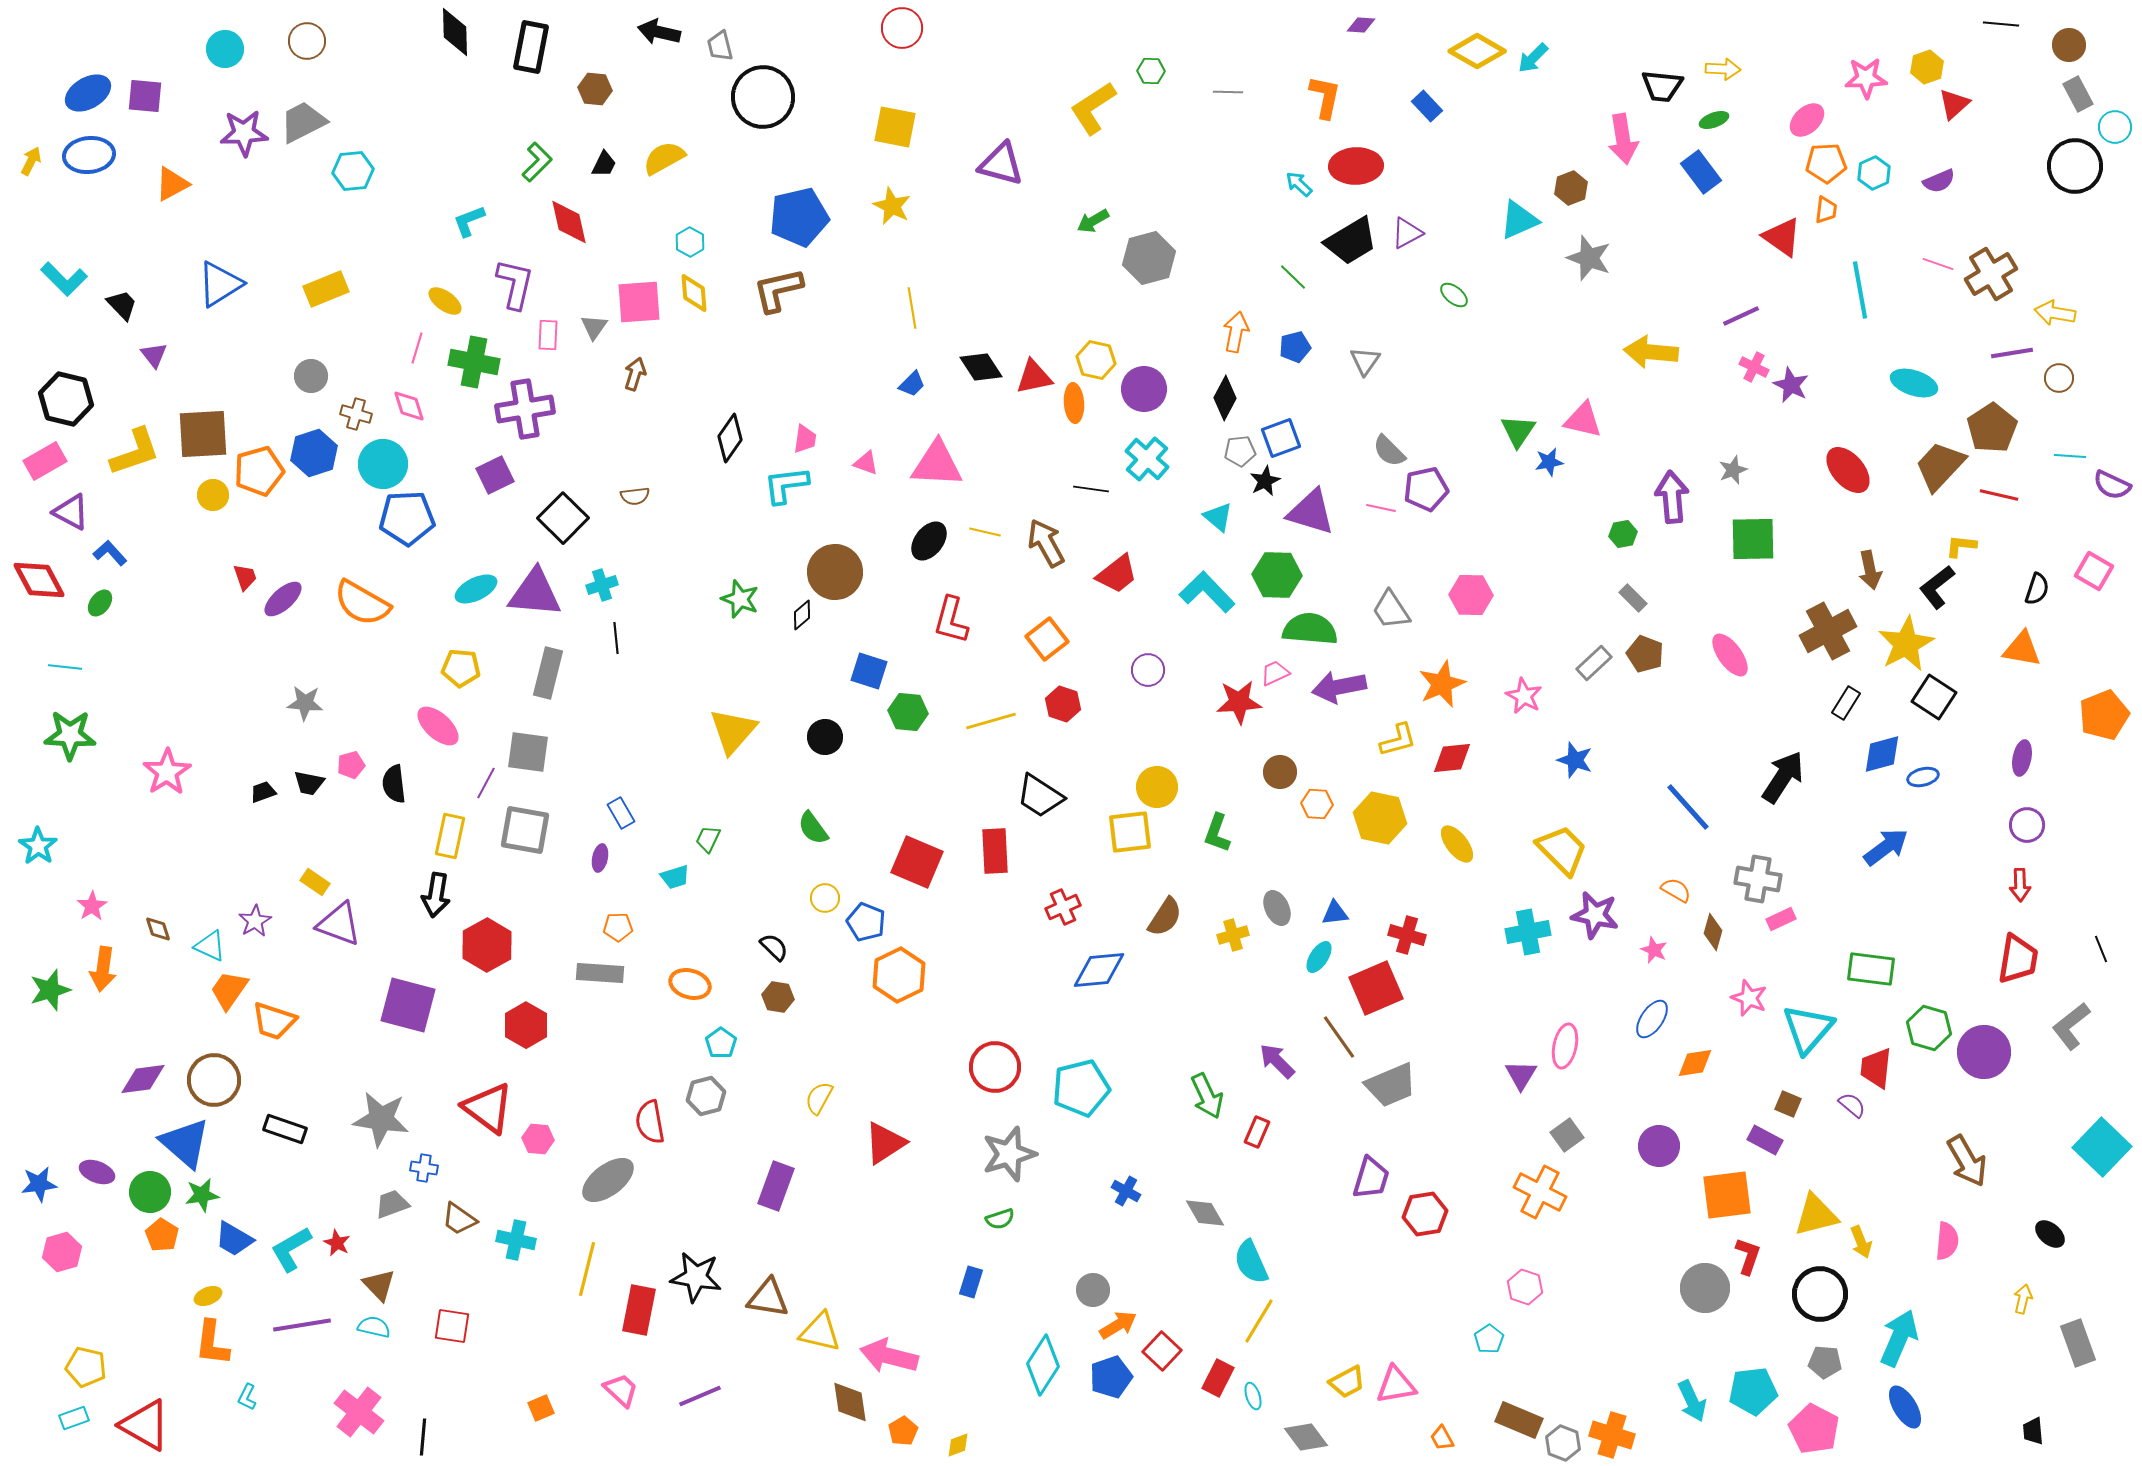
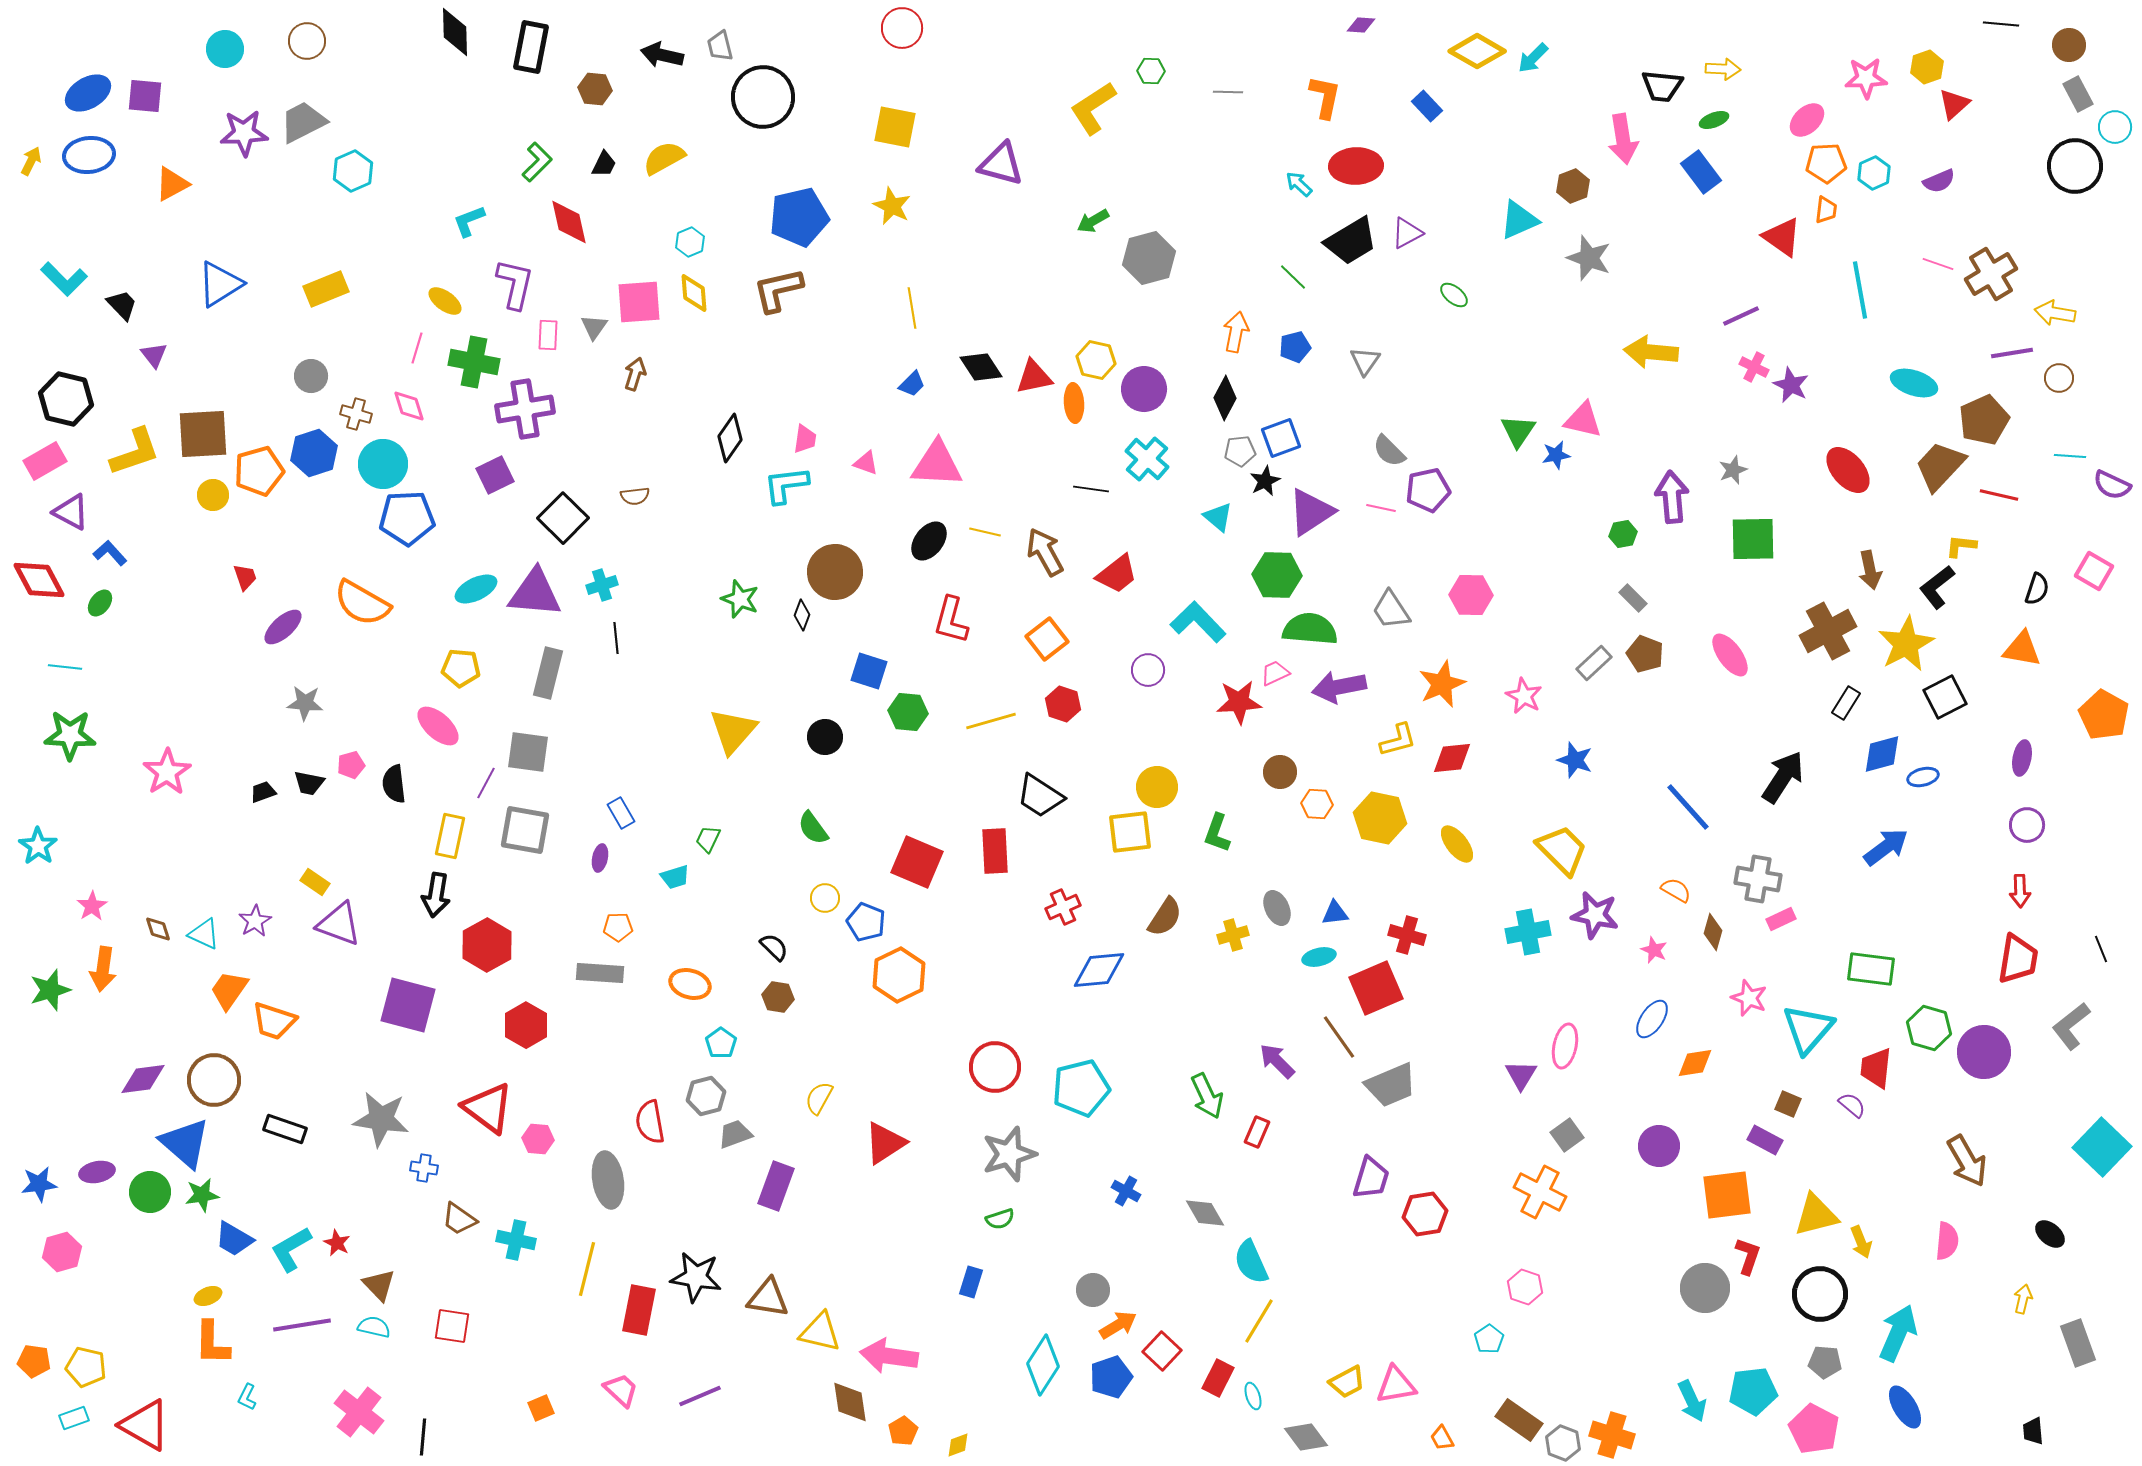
black arrow at (659, 32): moved 3 px right, 23 px down
cyan hexagon at (353, 171): rotated 18 degrees counterclockwise
brown hexagon at (1571, 188): moved 2 px right, 2 px up
cyan hexagon at (690, 242): rotated 8 degrees clockwise
brown pentagon at (1992, 428): moved 8 px left, 8 px up; rotated 9 degrees clockwise
blue star at (1549, 462): moved 7 px right, 7 px up
purple pentagon at (1426, 489): moved 2 px right, 1 px down
purple triangle at (1311, 512): rotated 50 degrees counterclockwise
brown arrow at (1046, 543): moved 1 px left, 9 px down
cyan L-shape at (1207, 592): moved 9 px left, 30 px down
purple ellipse at (283, 599): moved 28 px down
black diamond at (802, 615): rotated 28 degrees counterclockwise
black square at (1934, 697): moved 11 px right; rotated 30 degrees clockwise
orange pentagon at (2104, 715): rotated 21 degrees counterclockwise
red arrow at (2020, 885): moved 6 px down
cyan triangle at (210, 946): moved 6 px left, 12 px up
cyan ellipse at (1319, 957): rotated 44 degrees clockwise
purple ellipse at (97, 1172): rotated 32 degrees counterclockwise
gray ellipse at (608, 1180): rotated 62 degrees counterclockwise
gray trapezoid at (392, 1204): moved 343 px right, 70 px up
orange pentagon at (162, 1235): moved 128 px left, 126 px down; rotated 24 degrees counterclockwise
cyan arrow at (1899, 1338): moved 1 px left, 5 px up
orange L-shape at (212, 1343): rotated 6 degrees counterclockwise
pink arrow at (889, 1356): rotated 6 degrees counterclockwise
brown rectangle at (1519, 1420): rotated 12 degrees clockwise
